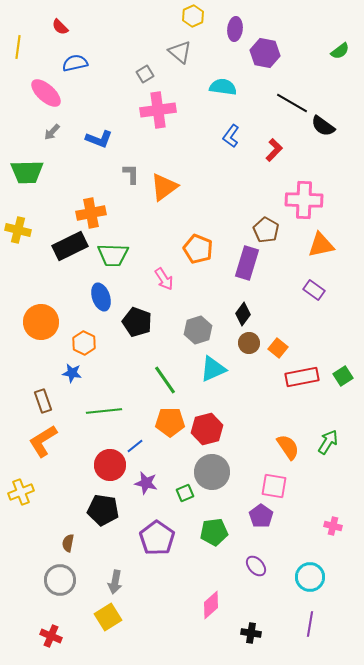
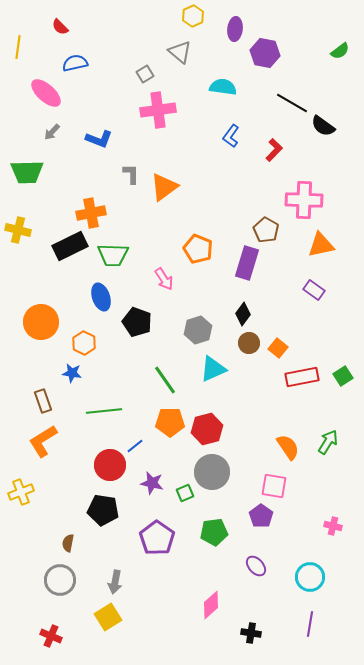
purple star at (146, 483): moved 6 px right
